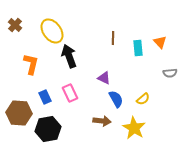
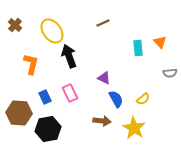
brown line: moved 10 px left, 15 px up; rotated 64 degrees clockwise
